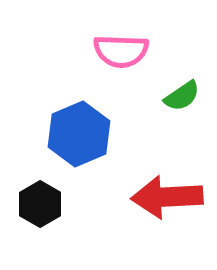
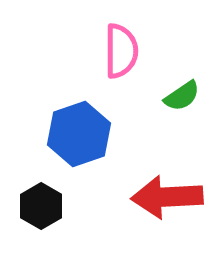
pink semicircle: rotated 92 degrees counterclockwise
blue hexagon: rotated 4 degrees clockwise
black hexagon: moved 1 px right, 2 px down
